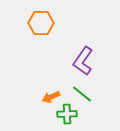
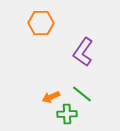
purple L-shape: moved 9 px up
